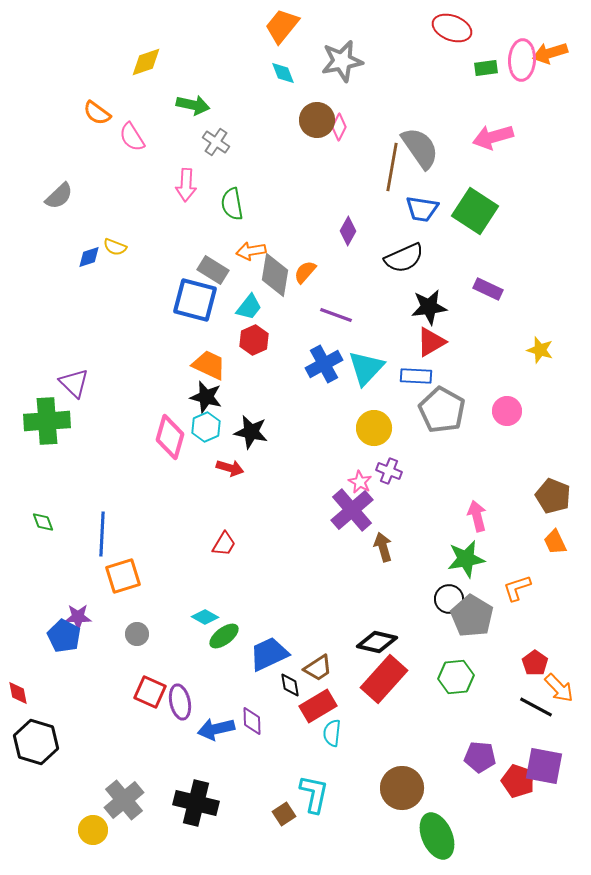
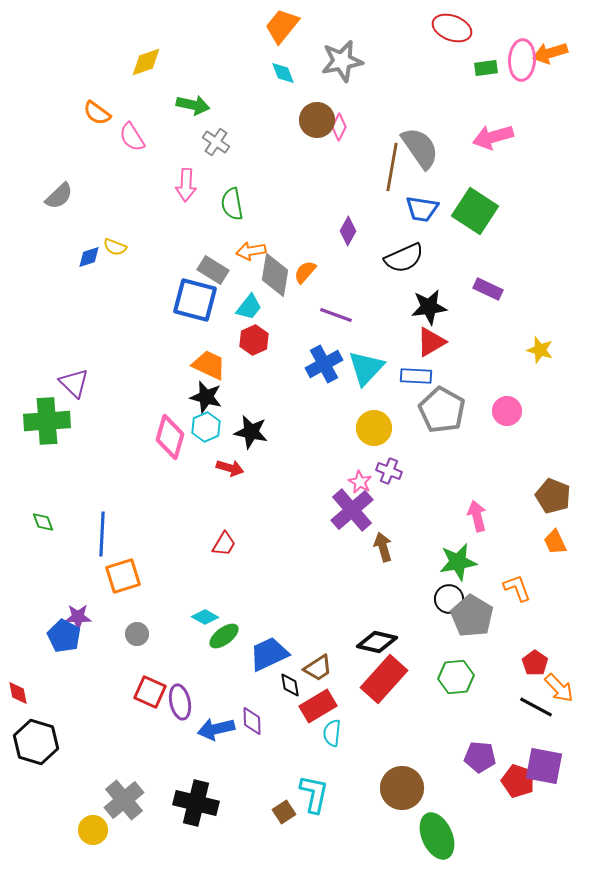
green star at (466, 559): moved 8 px left, 3 px down
orange L-shape at (517, 588): rotated 88 degrees clockwise
brown square at (284, 814): moved 2 px up
